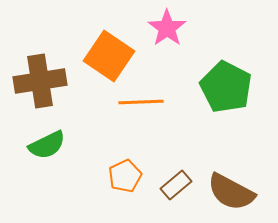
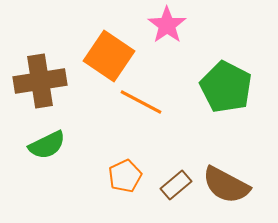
pink star: moved 3 px up
orange line: rotated 30 degrees clockwise
brown semicircle: moved 5 px left, 7 px up
